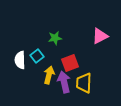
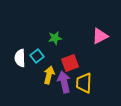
white semicircle: moved 2 px up
